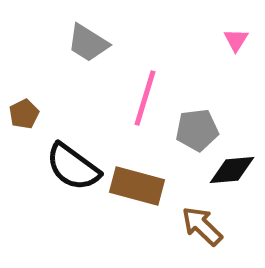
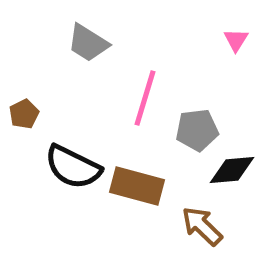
black semicircle: rotated 10 degrees counterclockwise
